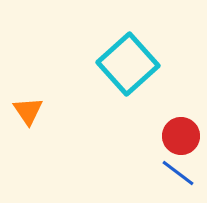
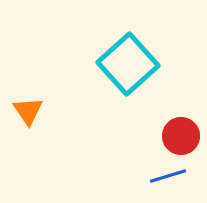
blue line: moved 10 px left, 3 px down; rotated 54 degrees counterclockwise
